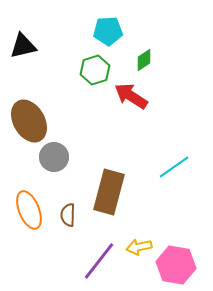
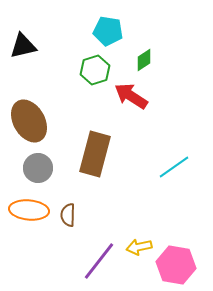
cyan pentagon: rotated 12 degrees clockwise
gray circle: moved 16 px left, 11 px down
brown rectangle: moved 14 px left, 38 px up
orange ellipse: rotated 63 degrees counterclockwise
